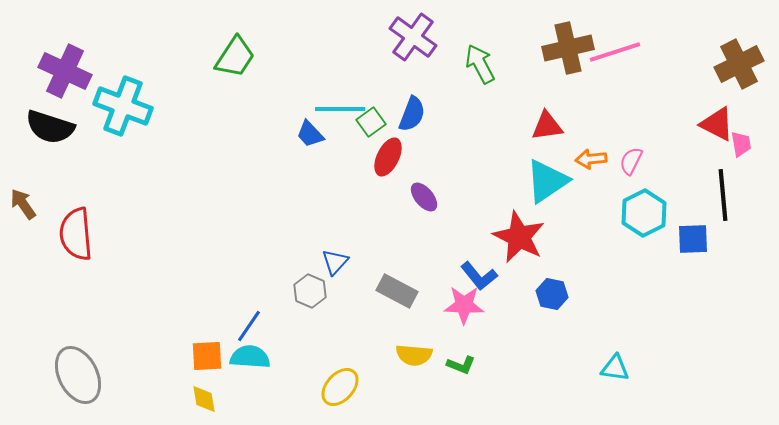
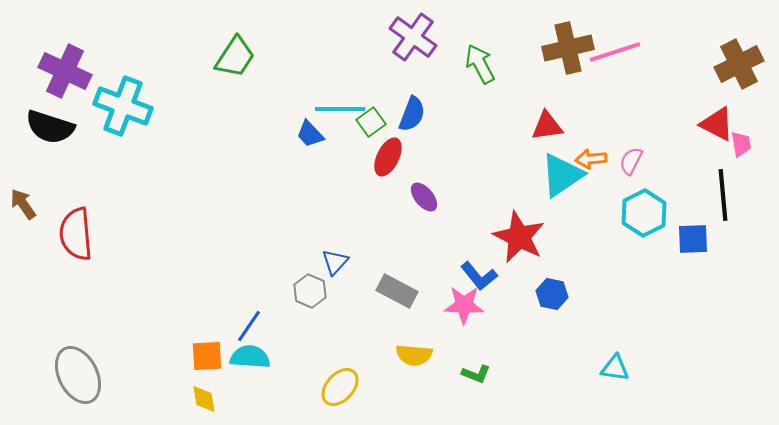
cyan triangle at (547, 181): moved 15 px right, 6 px up
green L-shape at (461, 365): moved 15 px right, 9 px down
